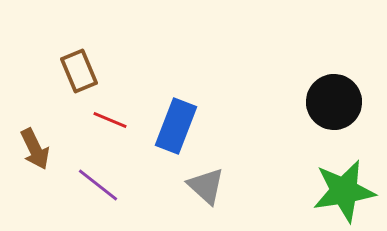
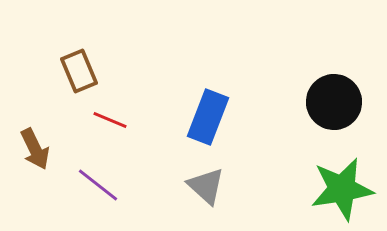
blue rectangle: moved 32 px right, 9 px up
green star: moved 2 px left, 2 px up
